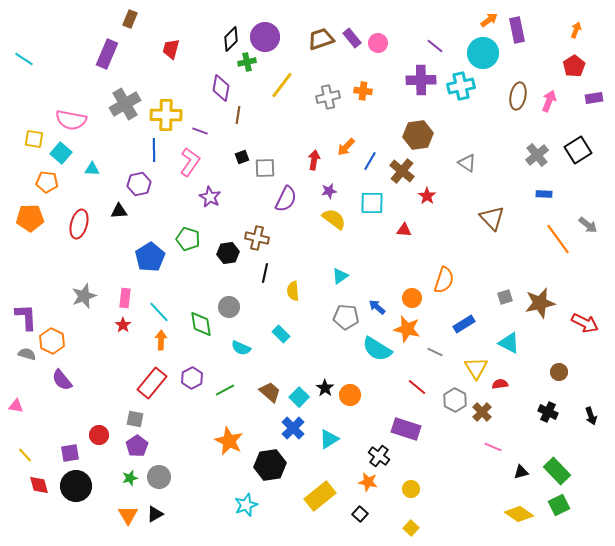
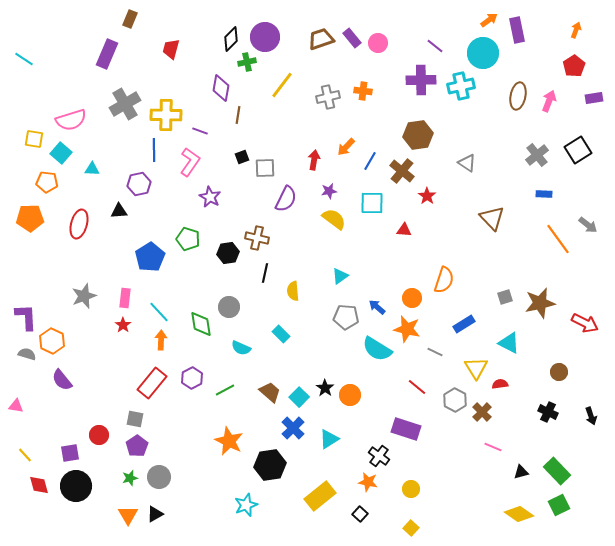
pink semicircle at (71, 120): rotated 28 degrees counterclockwise
